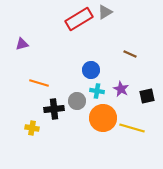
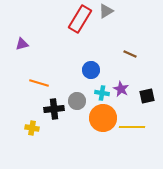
gray triangle: moved 1 px right, 1 px up
red rectangle: moved 1 px right; rotated 28 degrees counterclockwise
cyan cross: moved 5 px right, 2 px down
yellow line: moved 1 px up; rotated 15 degrees counterclockwise
